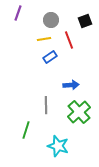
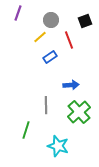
yellow line: moved 4 px left, 2 px up; rotated 32 degrees counterclockwise
